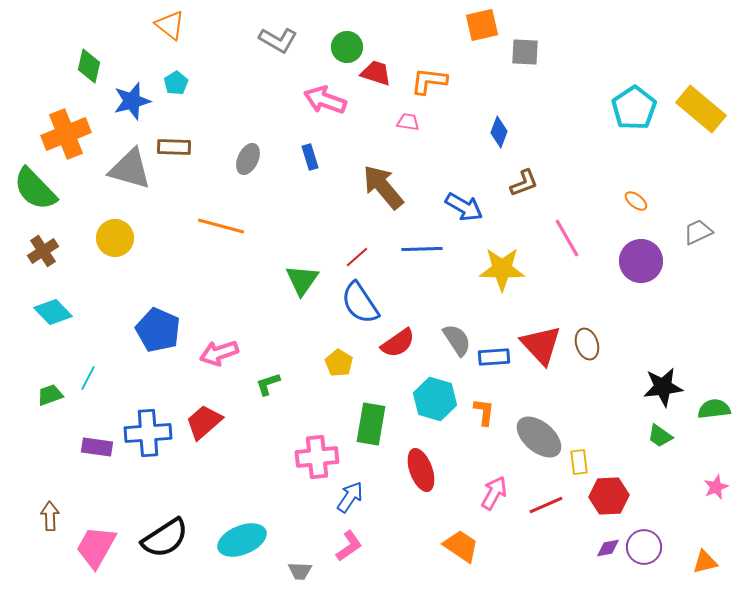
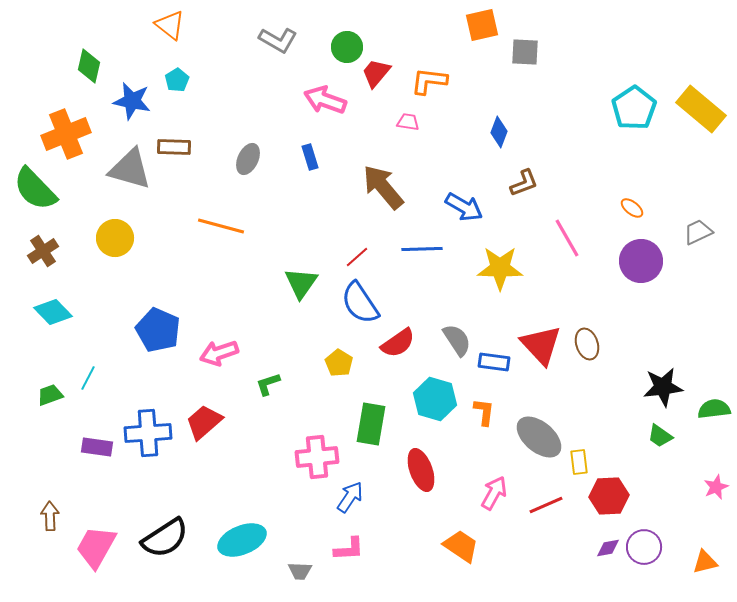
red trapezoid at (376, 73): rotated 68 degrees counterclockwise
cyan pentagon at (176, 83): moved 1 px right, 3 px up
blue star at (132, 101): rotated 27 degrees clockwise
orange ellipse at (636, 201): moved 4 px left, 7 px down
yellow star at (502, 269): moved 2 px left, 1 px up
green triangle at (302, 280): moved 1 px left, 3 px down
blue rectangle at (494, 357): moved 5 px down; rotated 12 degrees clockwise
pink L-shape at (349, 546): moved 3 px down; rotated 32 degrees clockwise
